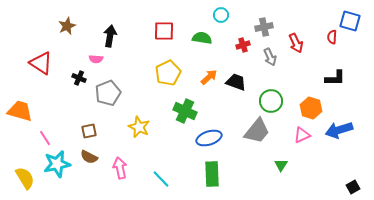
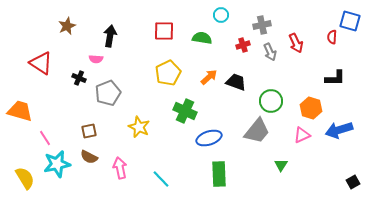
gray cross: moved 2 px left, 2 px up
gray arrow: moved 5 px up
green rectangle: moved 7 px right
black square: moved 5 px up
